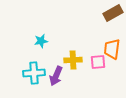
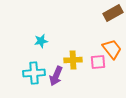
orange trapezoid: rotated 135 degrees clockwise
